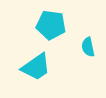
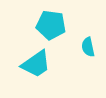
cyan trapezoid: moved 3 px up
